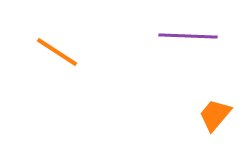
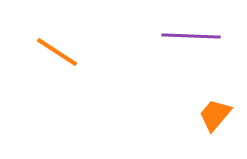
purple line: moved 3 px right
